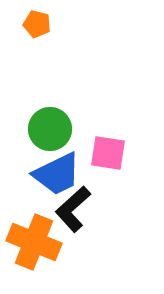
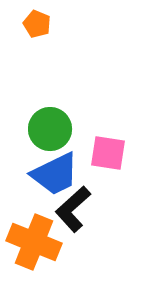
orange pentagon: rotated 8 degrees clockwise
blue trapezoid: moved 2 px left
